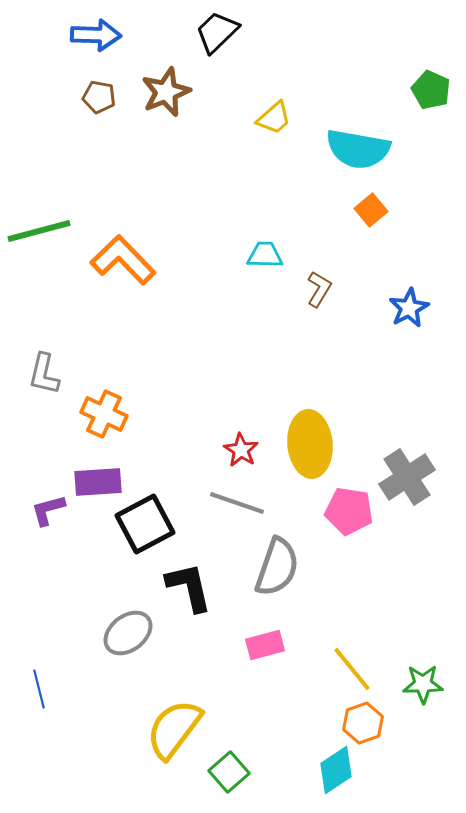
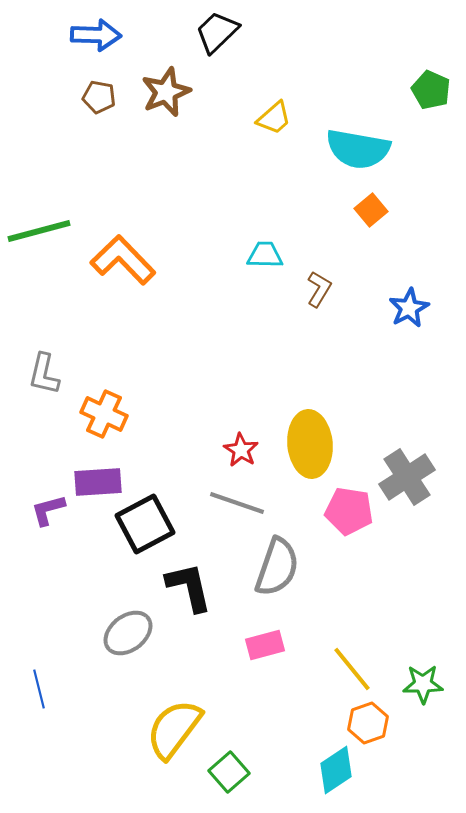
orange hexagon: moved 5 px right
